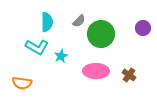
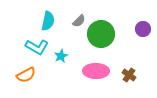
cyan semicircle: moved 1 px right, 1 px up; rotated 12 degrees clockwise
purple circle: moved 1 px down
orange semicircle: moved 4 px right, 8 px up; rotated 36 degrees counterclockwise
